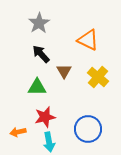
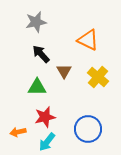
gray star: moved 3 px left, 1 px up; rotated 20 degrees clockwise
cyan arrow: moved 2 px left; rotated 48 degrees clockwise
